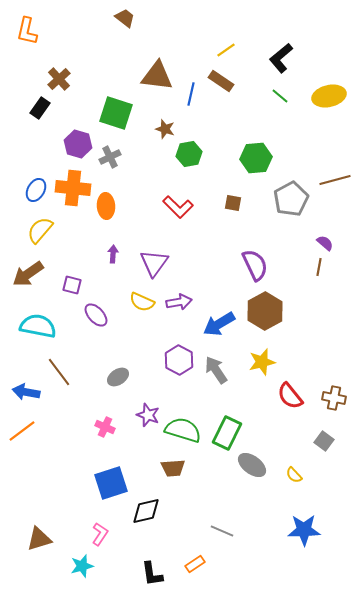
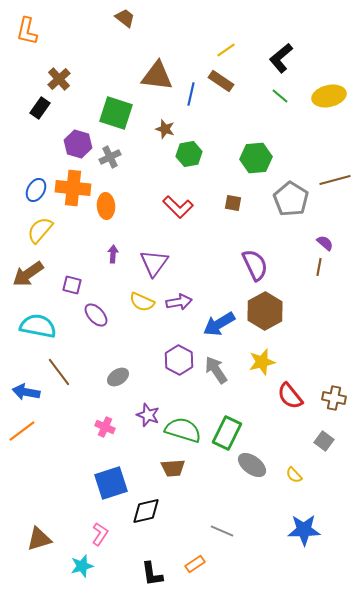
gray pentagon at (291, 199): rotated 12 degrees counterclockwise
